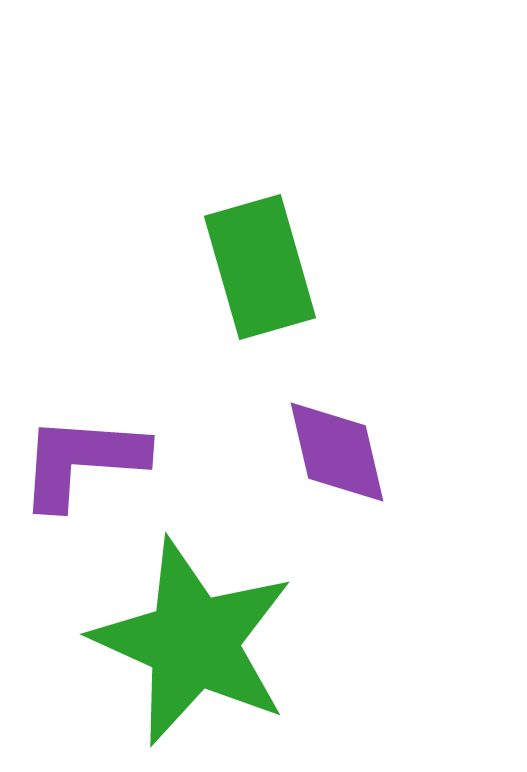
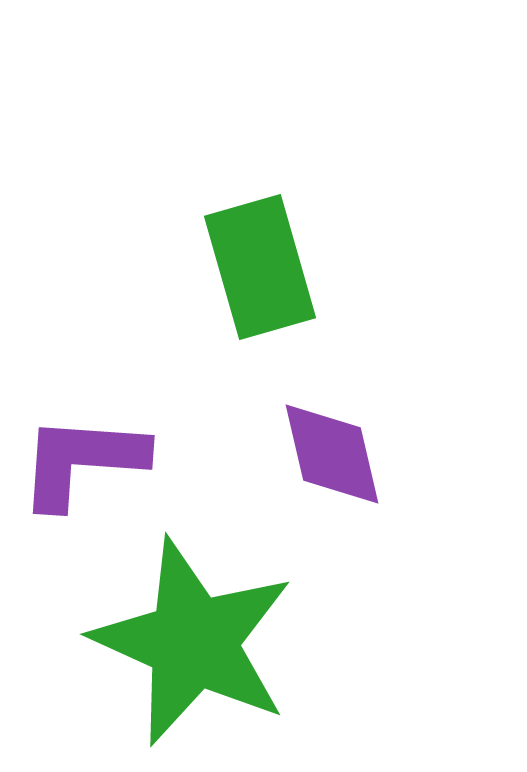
purple diamond: moved 5 px left, 2 px down
